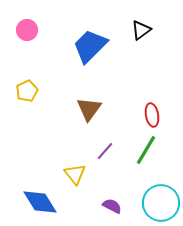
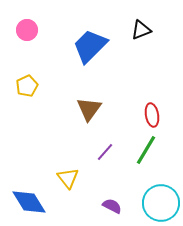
black triangle: rotated 15 degrees clockwise
yellow pentagon: moved 5 px up
purple line: moved 1 px down
yellow triangle: moved 7 px left, 4 px down
blue diamond: moved 11 px left
